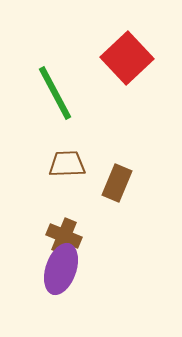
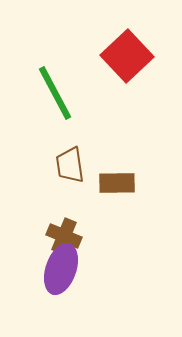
red square: moved 2 px up
brown trapezoid: moved 3 px right, 1 px down; rotated 96 degrees counterclockwise
brown rectangle: rotated 66 degrees clockwise
